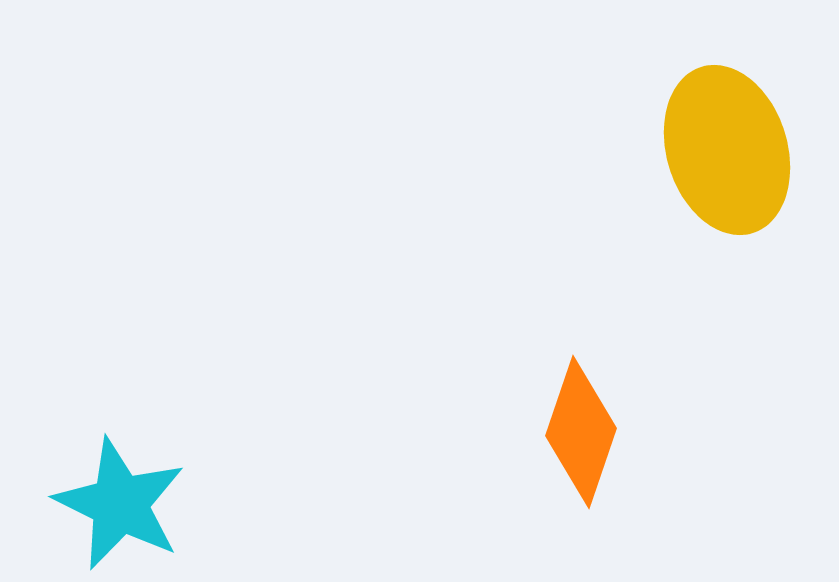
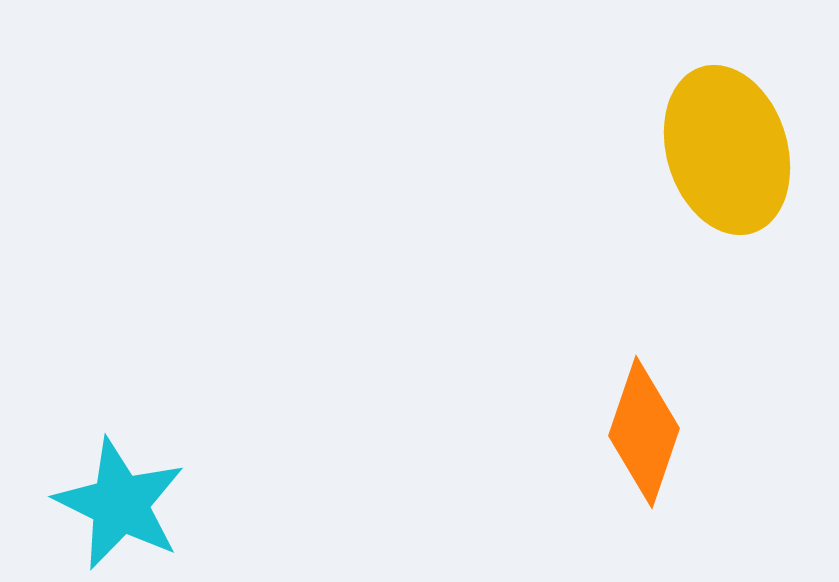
orange diamond: moved 63 px right
